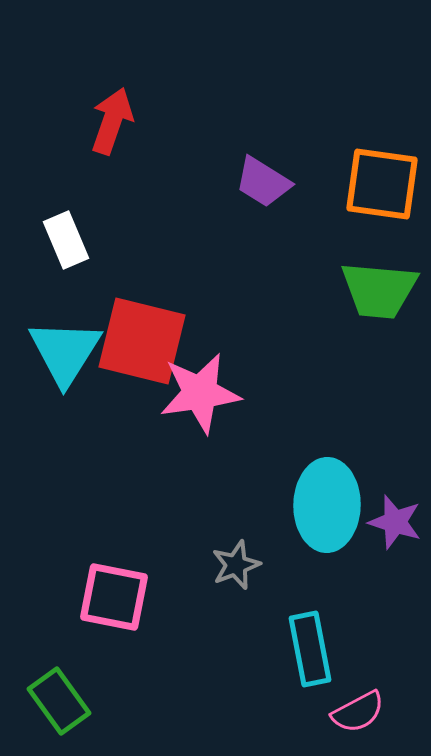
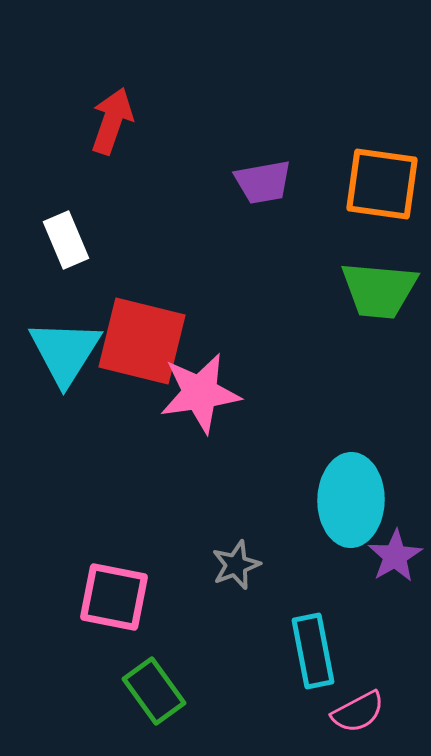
purple trapezoid: rotated 42 degrees counterclockwise
cyan ellipse: moved 24 px right, 5 px up
purple star: moved 34 px down; rotated 24 degrees clockwise
cyan rectangle: moved 3 px right, 2 px down
green rectangle: moved 95 px right, 10 px up
